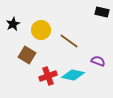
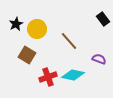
black rectangle: moved 1 px right, 7 px down; rotated 40 degrees clockwise
black star: moved 3 px right
yellow circle: moved 4 px left, 1 px up
brown line: rotated 12 degrees clockwise
purple semicircle: moved 1 px right, 2 px up
red cross: moved 1 px down
